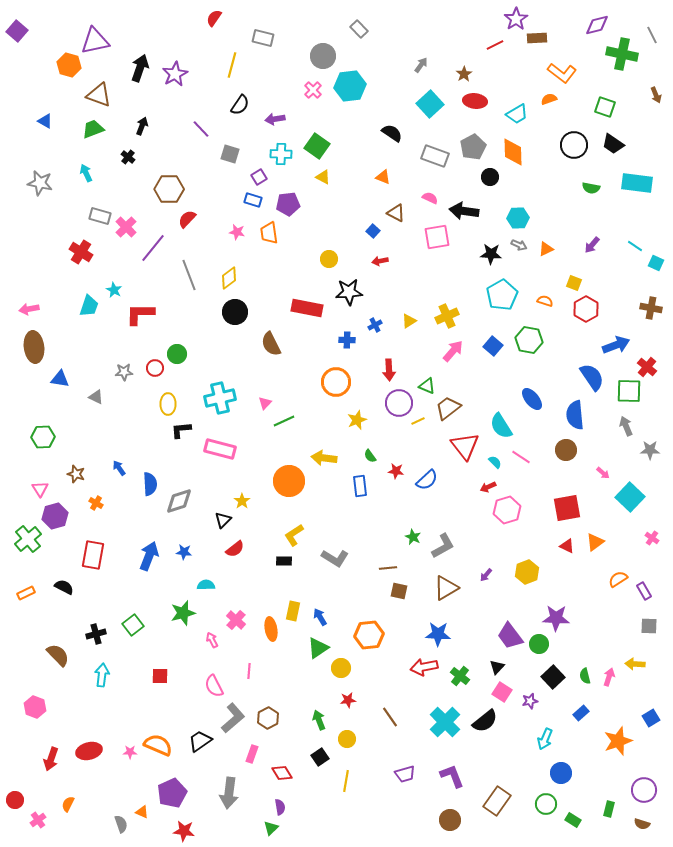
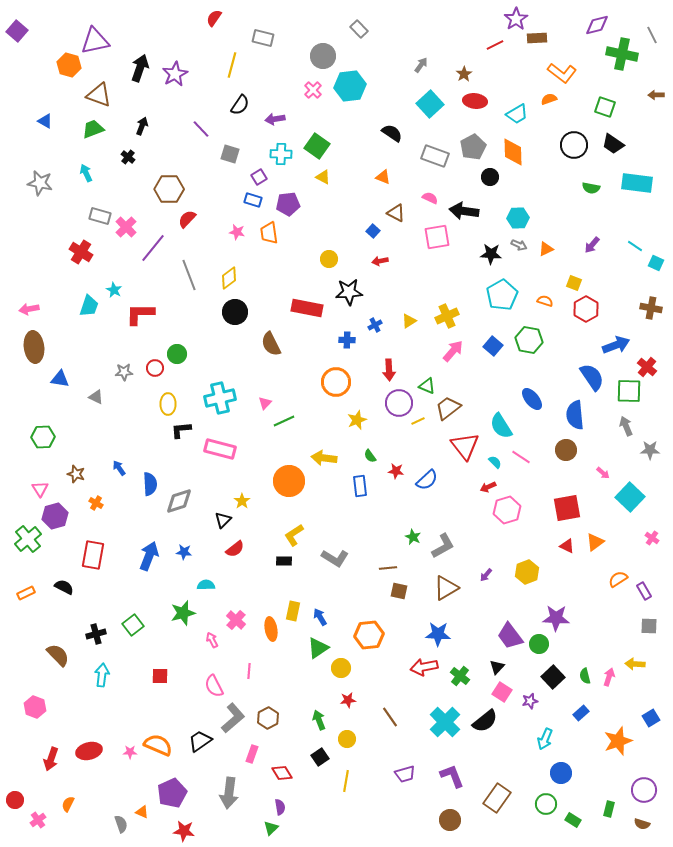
brown arrow at (656, 95): rotated 112 degrees clockwise
brown rectangle at (497, 801): moved 3 px up
